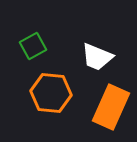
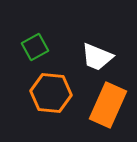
green square: moved 2 px right, 1 px down
orange rectangle: moved 3 px left, 2 px up
